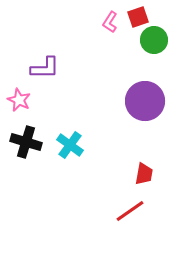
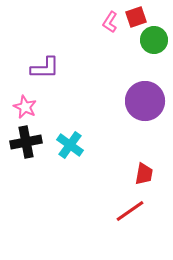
red square: moved 2 px left
pink star: moved 6 px right, 7 px down
black cross: rotated 28 degrees counterclockwise
